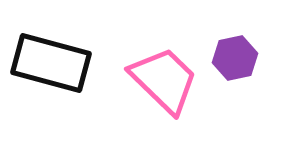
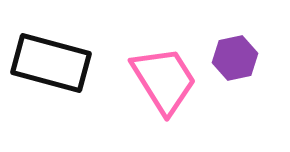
pink trapezoid: rotated 14 degrees clockwise
